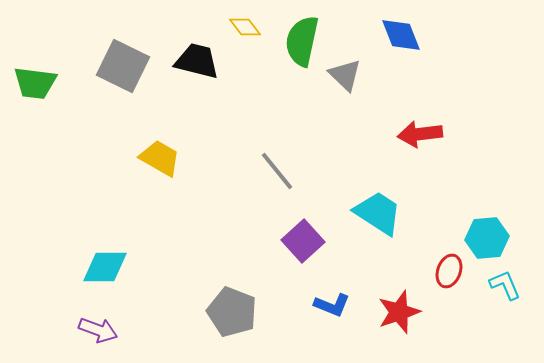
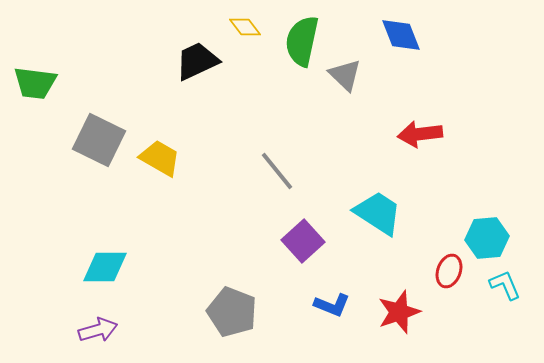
black trapezoid: rotated 39 degrees counterclockwise
gray square: moved 24 px left, 74 px down
purple arrow: rotated 36 degrees counterclockwise
